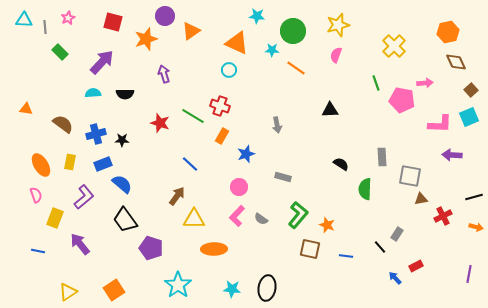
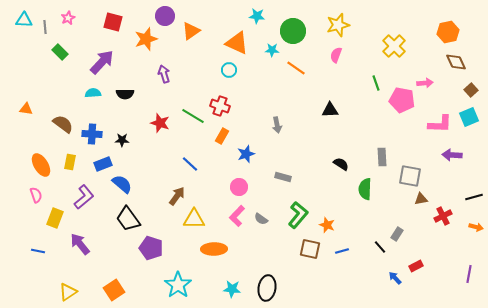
blue cross at (96, 134): moved 4 px left; rotated 18 degrees clockwise
black trapezoid at (125, 220): moved 3 px right, 1 px up
blue line at (346, 256): moved 4 px left, 5 px up; rotated 24 degrees counterclockwise
